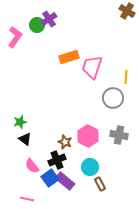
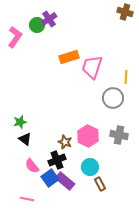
brown cross: moved 2 px left, 1 px down; rotated 14 degrees counterclockwise
